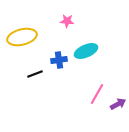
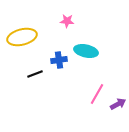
cyan ellipse: rotated 35 degrees clockwise
